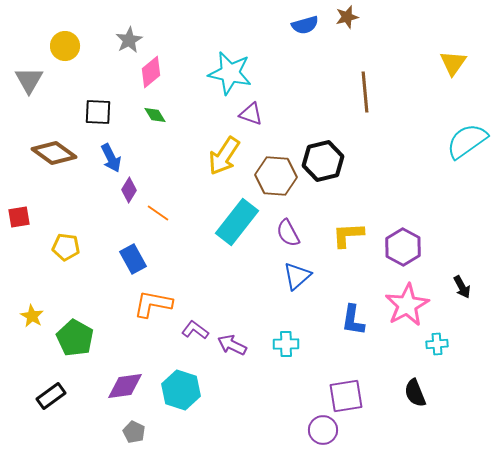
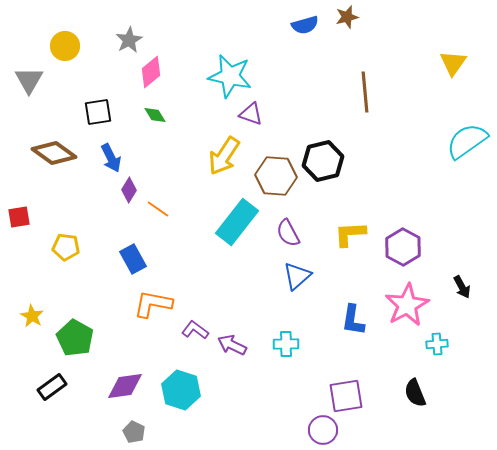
cyan star at (230, 73): moved 3 px down
black square at (98, 112): rotated 12 degrees counterclockwise
orange line at (158, 213): moved 4 px up
yellow L-shape at (348, 235): moved 2 px right, 1 px up
black rectangle at (51, 396): moved 1 px right, 9 px up
